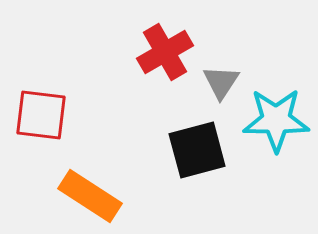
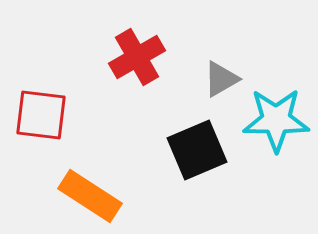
red cross: moved 28 px left, 5 px down
gray triangle: moved 3 px up; rotated 27 degrees clockwise
black square: rotated 8 degrees counterclockwise
